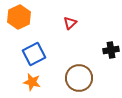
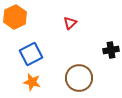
orange hexagon: moved 4 px left
blue square: moved 3 px left
